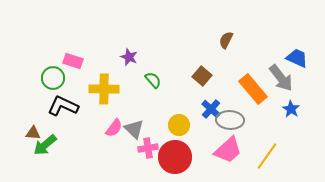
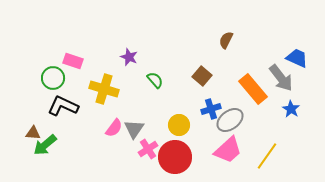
green semicircle: moved 2 px right
yellow cross: rotated 16 degrees clockwise
blue cross: rotated 30 degrees clockwise
gray ellipse: rotated 40 degrees counterclockwise
gray triangle: rotated 20 degrees clockwise
pink cross: moved 1 px down; rotated 24 degrees counterclockwise
